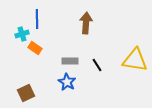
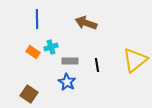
brown arrow: rotated 75 degrees counterclockwise
cyan cross: moved 29 px right, 13 px down
orange rectangle: moved 2 px left, 4 px down
yellow triangle: rotated 48 degrees counterclockwise
black line: rotated 24 degrees clockwise
brown square: moved 3 px right, 1 px down; rotated 30 degrees counterclockwise
